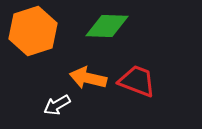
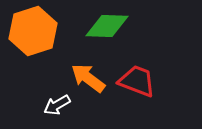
orange arrow: rotated 24 degrees clockwise
